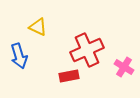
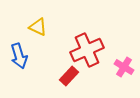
red rectangle: rotated 36 degrees counterclockwise
